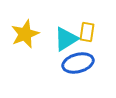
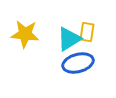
yellow star: rotated 28 degrees clockwise
cyan triangle: moved 3 px right
